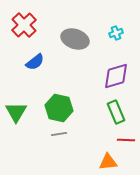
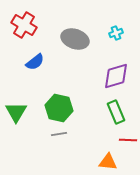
red cross: rotated 15 degrees counterclockwise
red line: moved 2 px right
orange triangle: rotated 12 degrees clockwise
